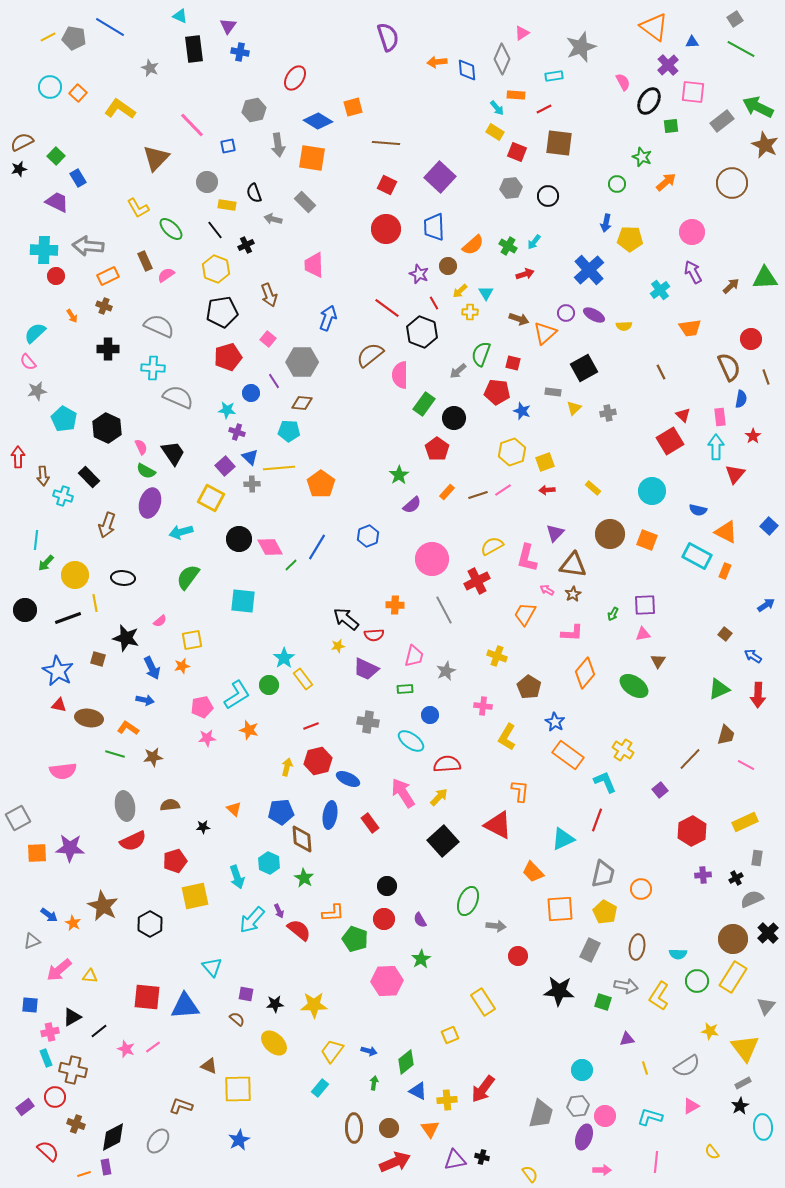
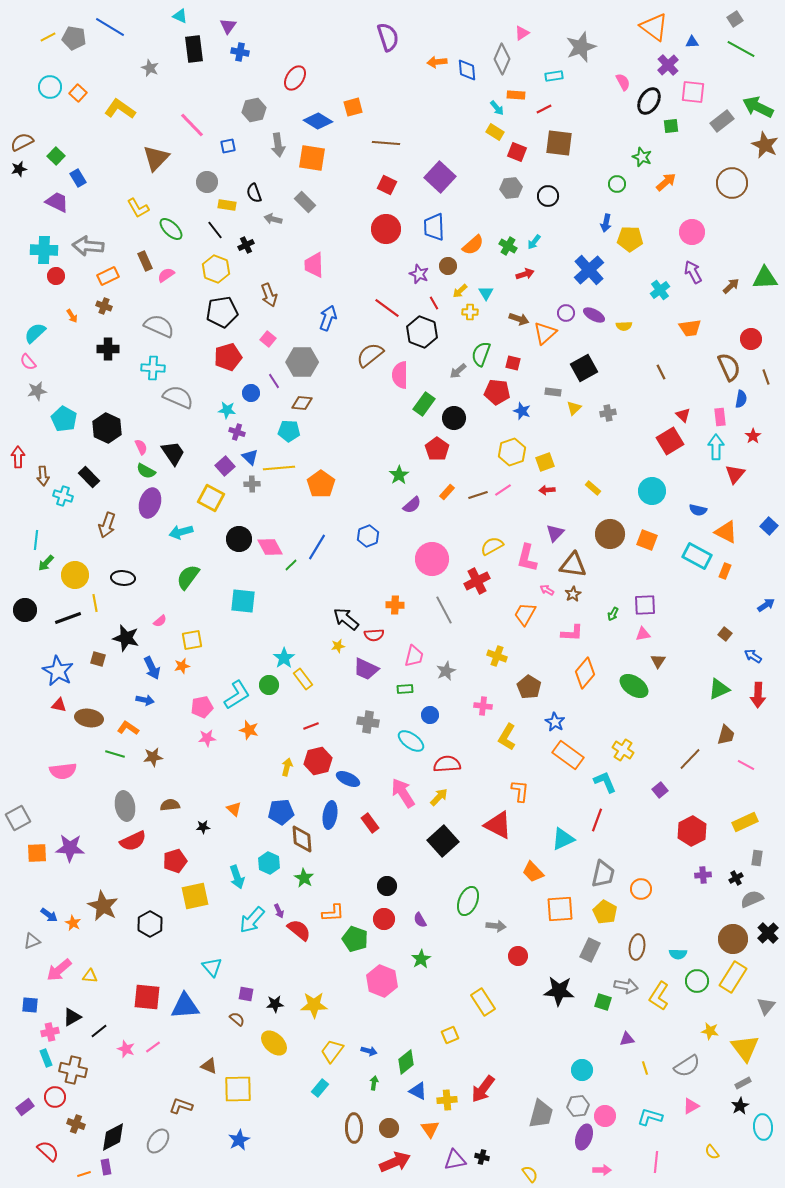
pink hexagon at (387, 981): moved 5 px left; rotated 24 degrees clockwise
